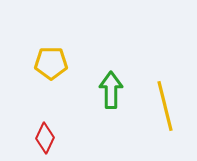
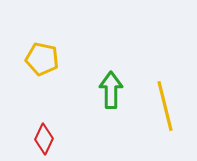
yellow pentagon: moved 9 px left, 4 px up; rotated 12 degrees clockwise
red diamond: moved 1 px left, 1 px down
